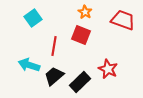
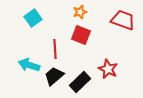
orange star: moved 5 px left; rotated 24 degrees clockwise
red line: moved 1 px right, 3 px down; rotated 12 degrees counterclockwise
